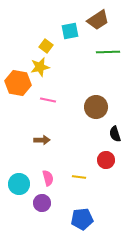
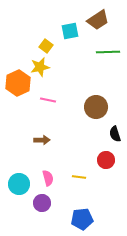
orange hexagon: rotated 25 degrees clockwise
